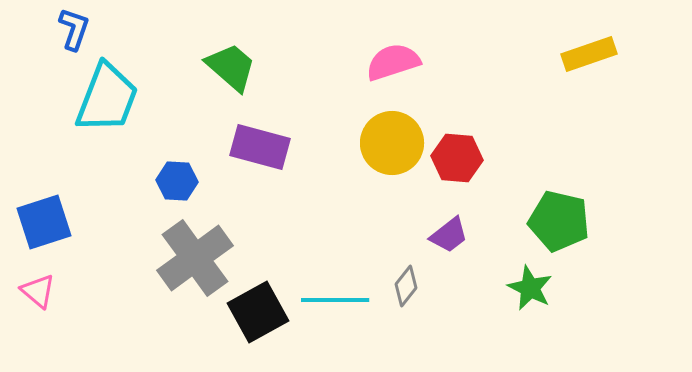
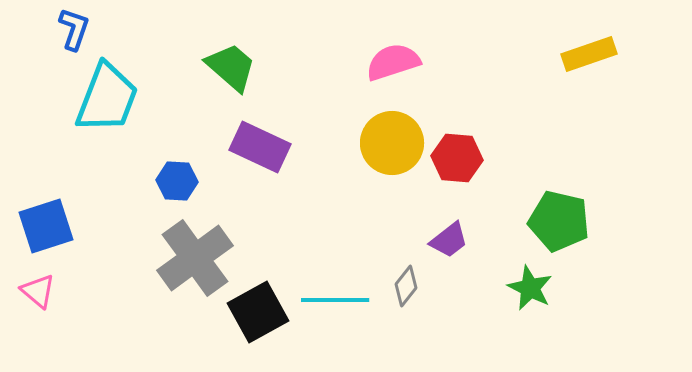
purple rectangle: rotated 10 degrees clockwise
blue square: moved 2 px right, 4 px down
purple trapezoid: moved 5 px down
